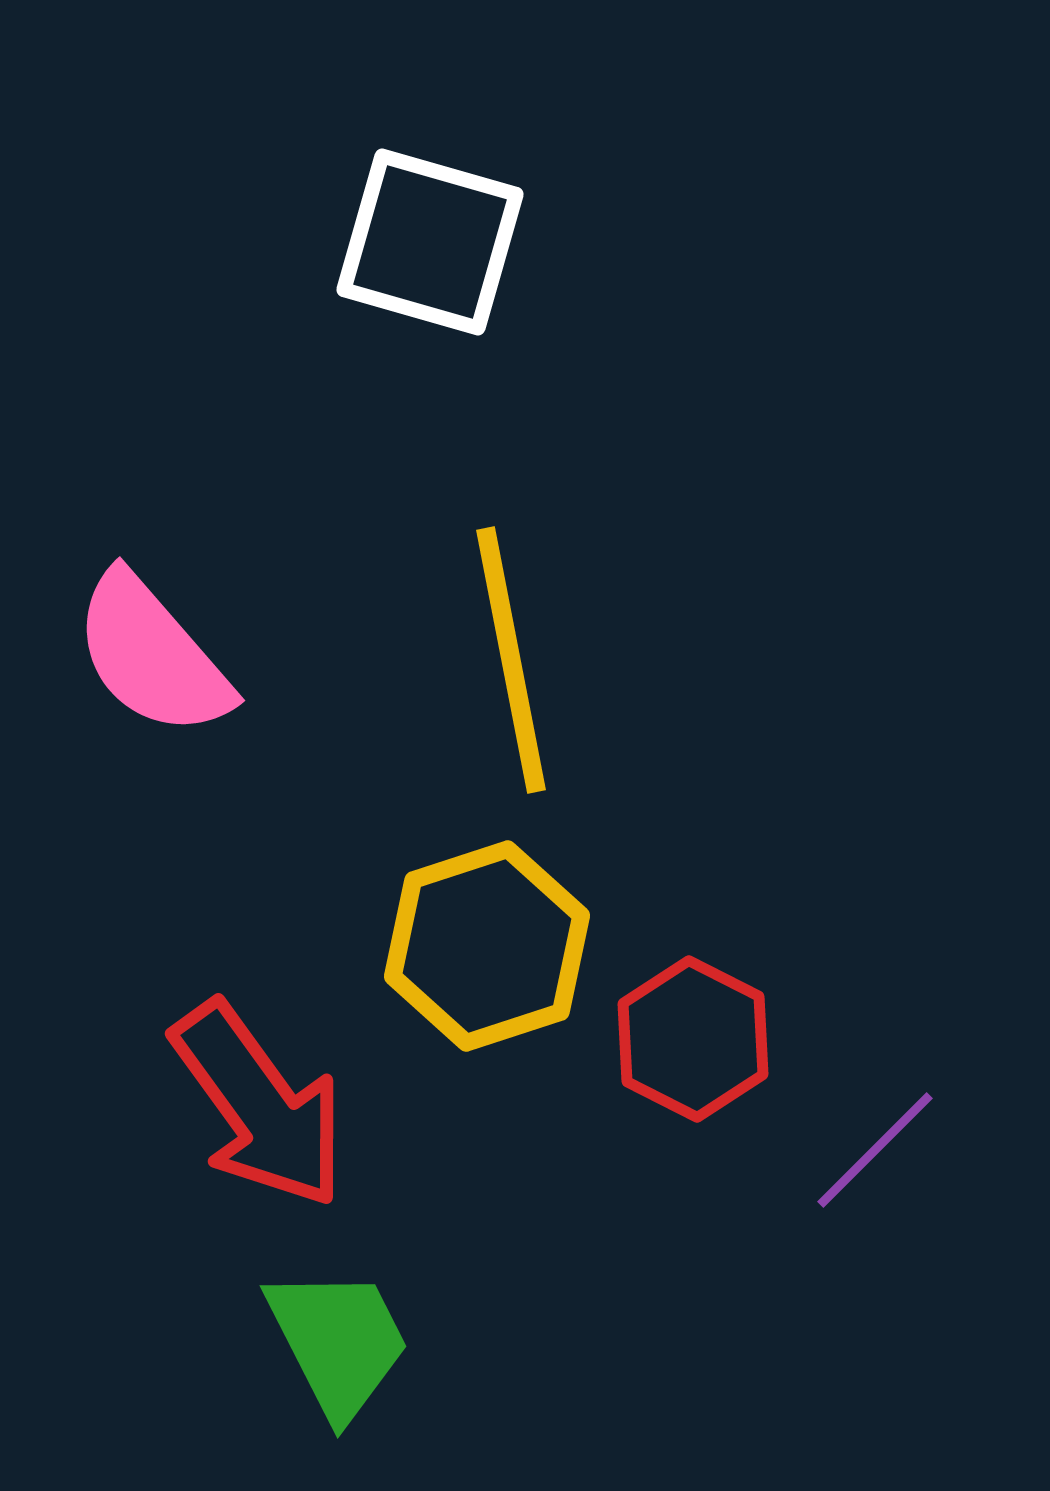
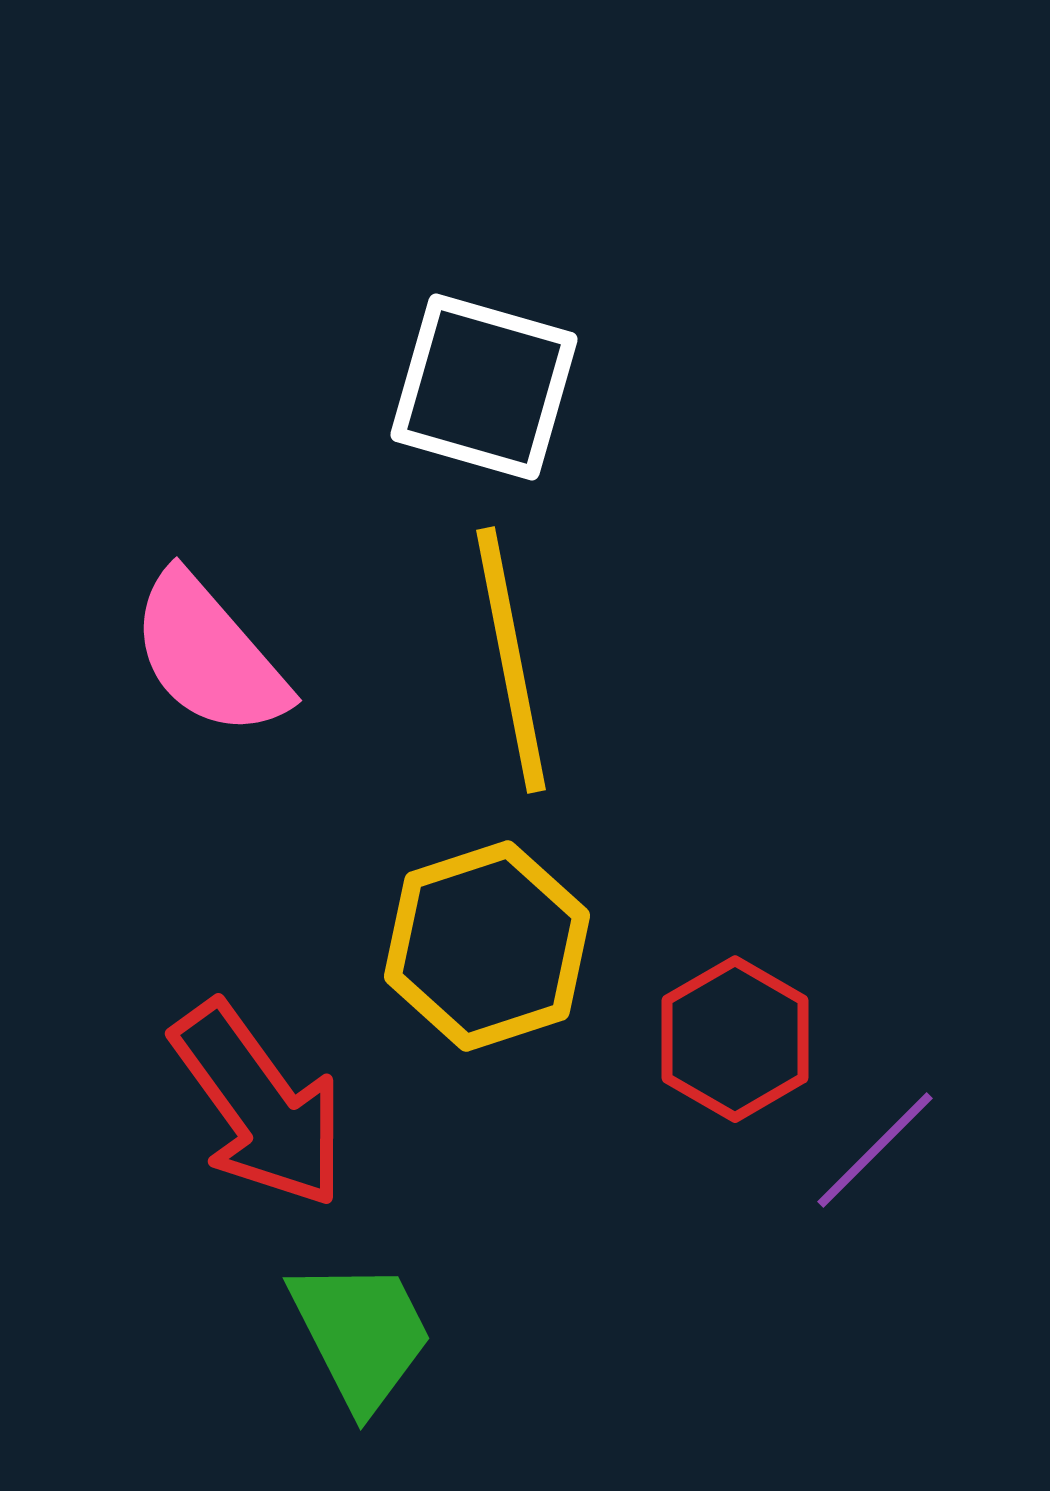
white square: moved 54 px right, 145 px down
pink semicircle: moved 57 px right
red hexagon: moved 42 px right; rotated 3 degrees clockwise
green trapezoid: moved 23 px right, 8 px up
